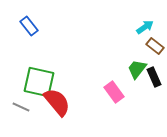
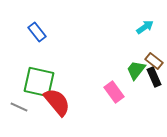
blue rectangle: moved 8 px right, 6 px down
brown rectangle: moved 1 px left, 15 px down
green trapezoid: moved 1 px left, 1 px down
gray line: moved 2 px left
